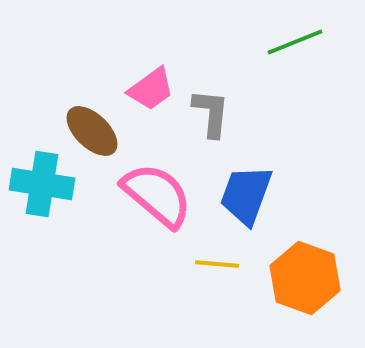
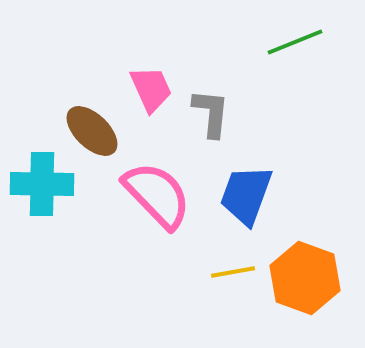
pink trapezoid: rotated 78 degrees counterclockwise
cyan cross: rotated 8 degrees counterclockwise
pink semicircle: rotated 6 degrees clockwise
yellow line: moved 16 px right, 8 px down; rotated 15 degrees counterclockwise
